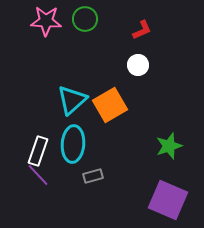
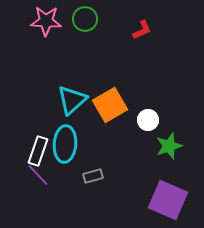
white circle: moved 10 px right, 55 px down
cyan ellipse: moved 8 px left
